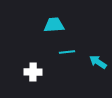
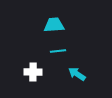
cyan line: moved 9 px left, 1 px up
cyan arrow: moved 21 px left, 12 px down
